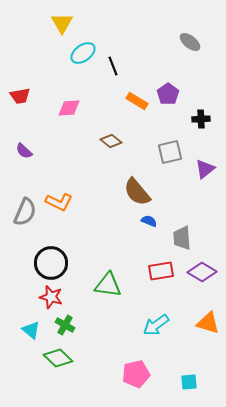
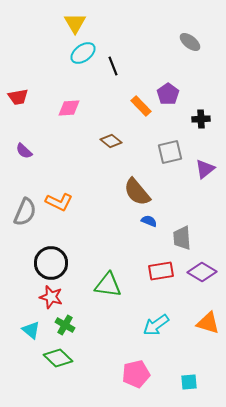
yellow triangle: moved 13 px right
red trapezoid: moved 2 px left, 1 px down
orange rectangle: moved 4 px right, 5 px down; rotated 15 degrees clockwise
